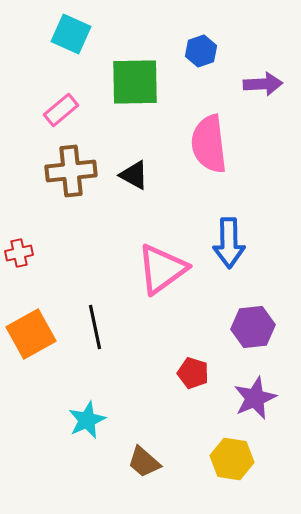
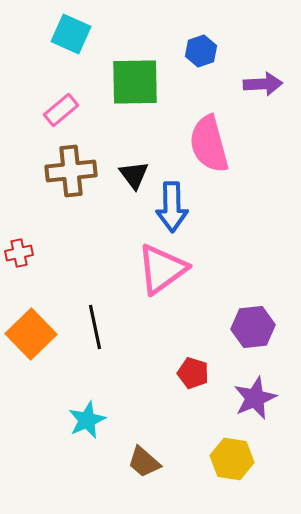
pink semicircle: rotated 8 degrees counterclockwise
black triangle: rotated 24 degrees clockwise
blue arrow: moved 57 px left, 36 px up
orange square: rotated 15 degrees counterclockwise
